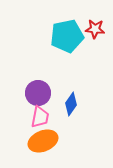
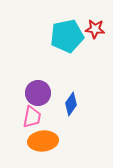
pink trapezoid: moved 8 px left
orange ellipse: rotated 16 degrees clockwise
